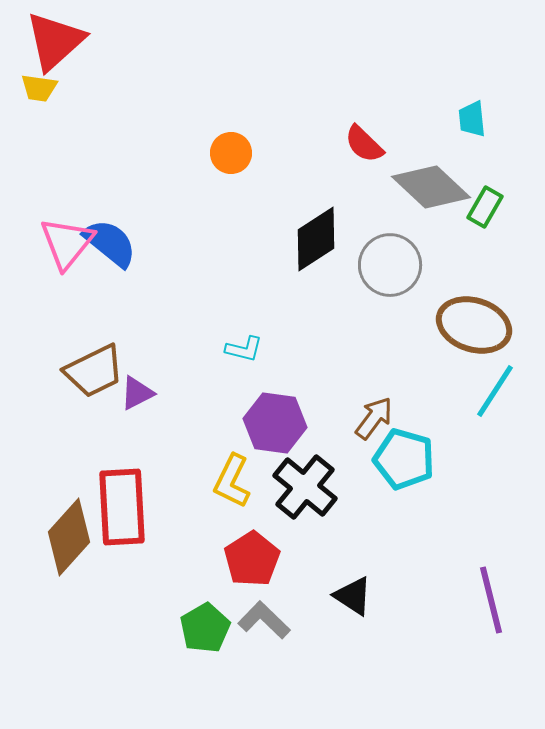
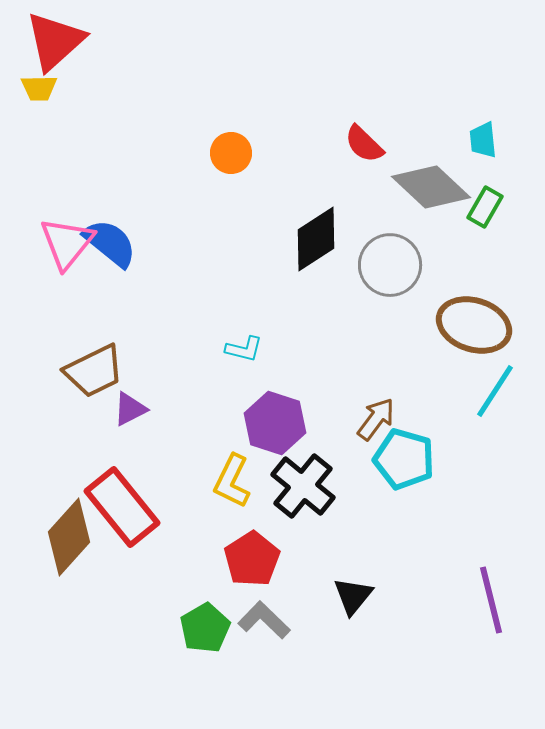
yellow trapezoid: rotated 9 degrees counterclockwise
cyan trapezoid: moved 11 px right, 21 px down
purple triangle: moved 7 px left, 16 px down
brown arrow: moved 2 px right, 1 px down
purple hexagon: rotated 10 degrees clockwise
black cross: moved 2 px left, 1 px up
red rectangle: rotated 36 degrees counterclockwise
black triangle: rotated 36 degrees clockwise
